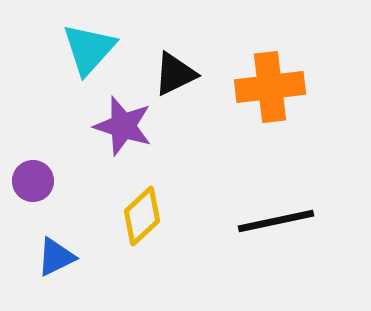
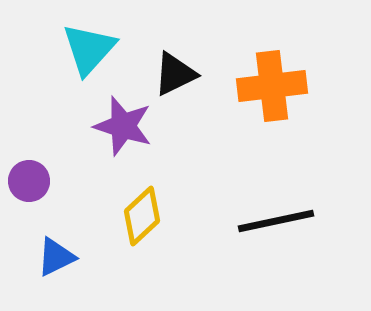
orange cross: moved 2 px right, 1 px up
purple circle: moved 4 px left
